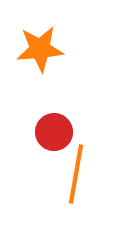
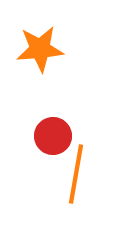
red circle: moved 1 px left, 4 px down
